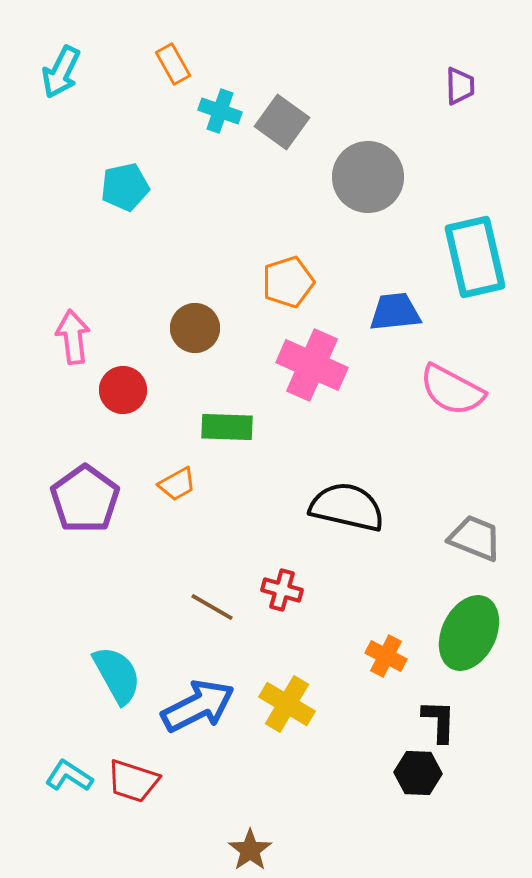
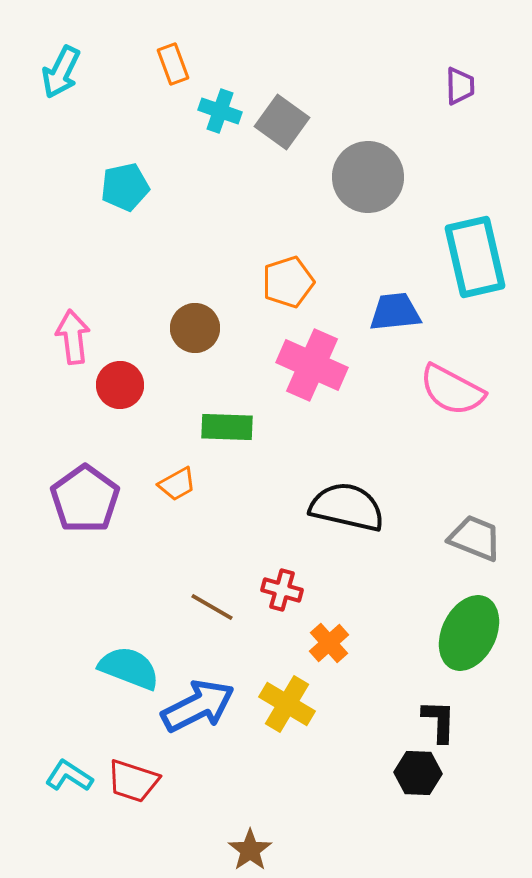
orange rectangle: rotated 9 degrees clockwise
red circle: moved 3 px left, 5 px up
orange cross: moved 57 px left, 13 px up; rotated 21 degrees clockwise
cyan semicircle: moved 12 px right, 7 px up; rotated 40 degrees counterclockwise
